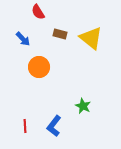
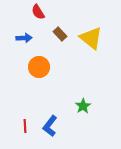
brown rectangle: rotated 32 degrees clockwise
blue arrow: moved 1 px right, 1 px up; rotated 49 degrees counterclockwise
green star: rotated 14 degrees clockwise
blue L-shape: moved 4 px left
